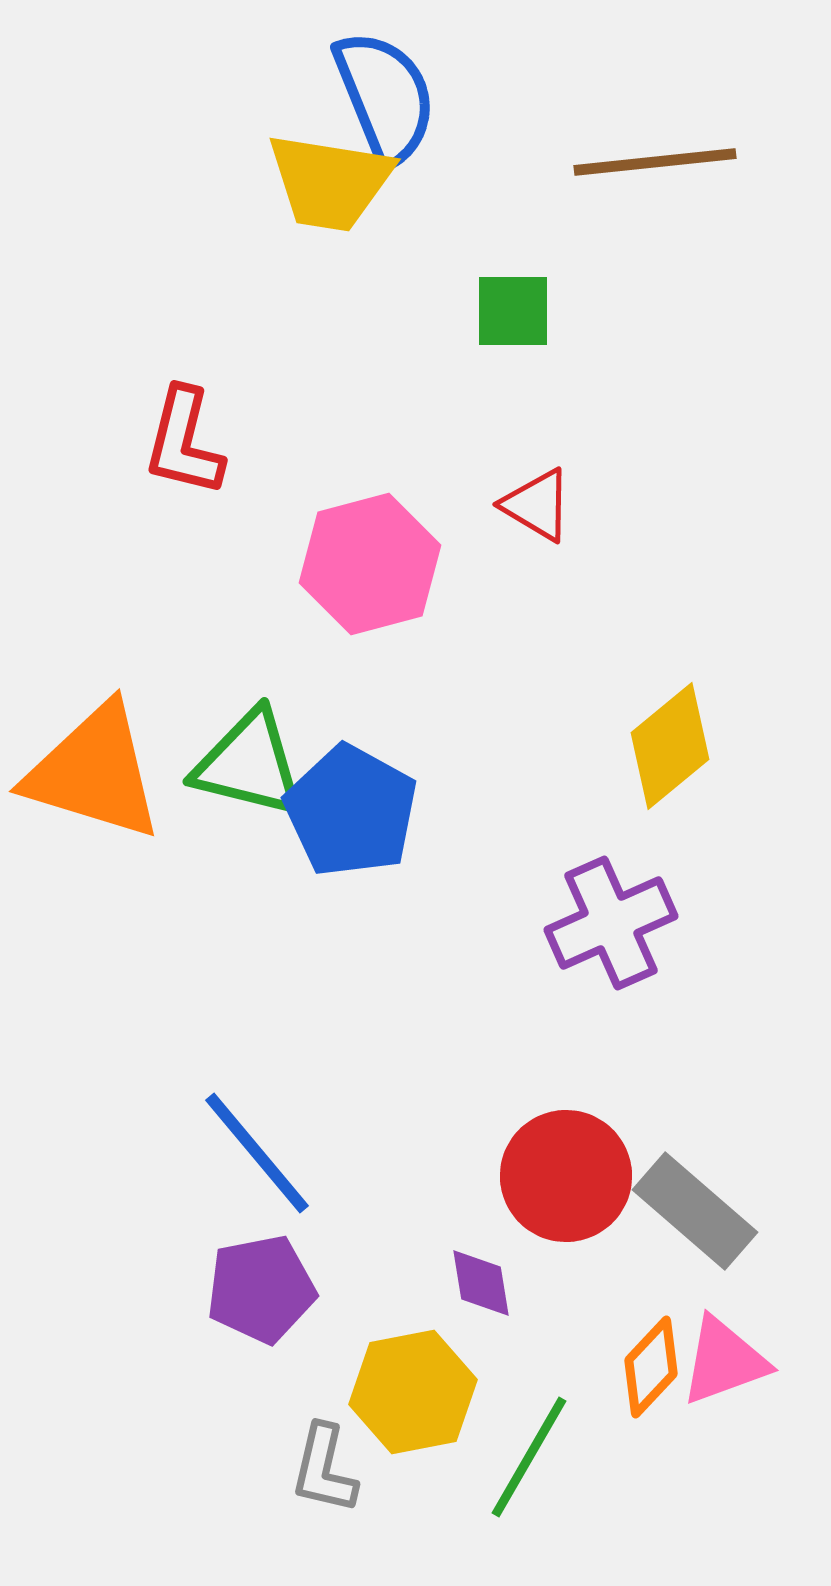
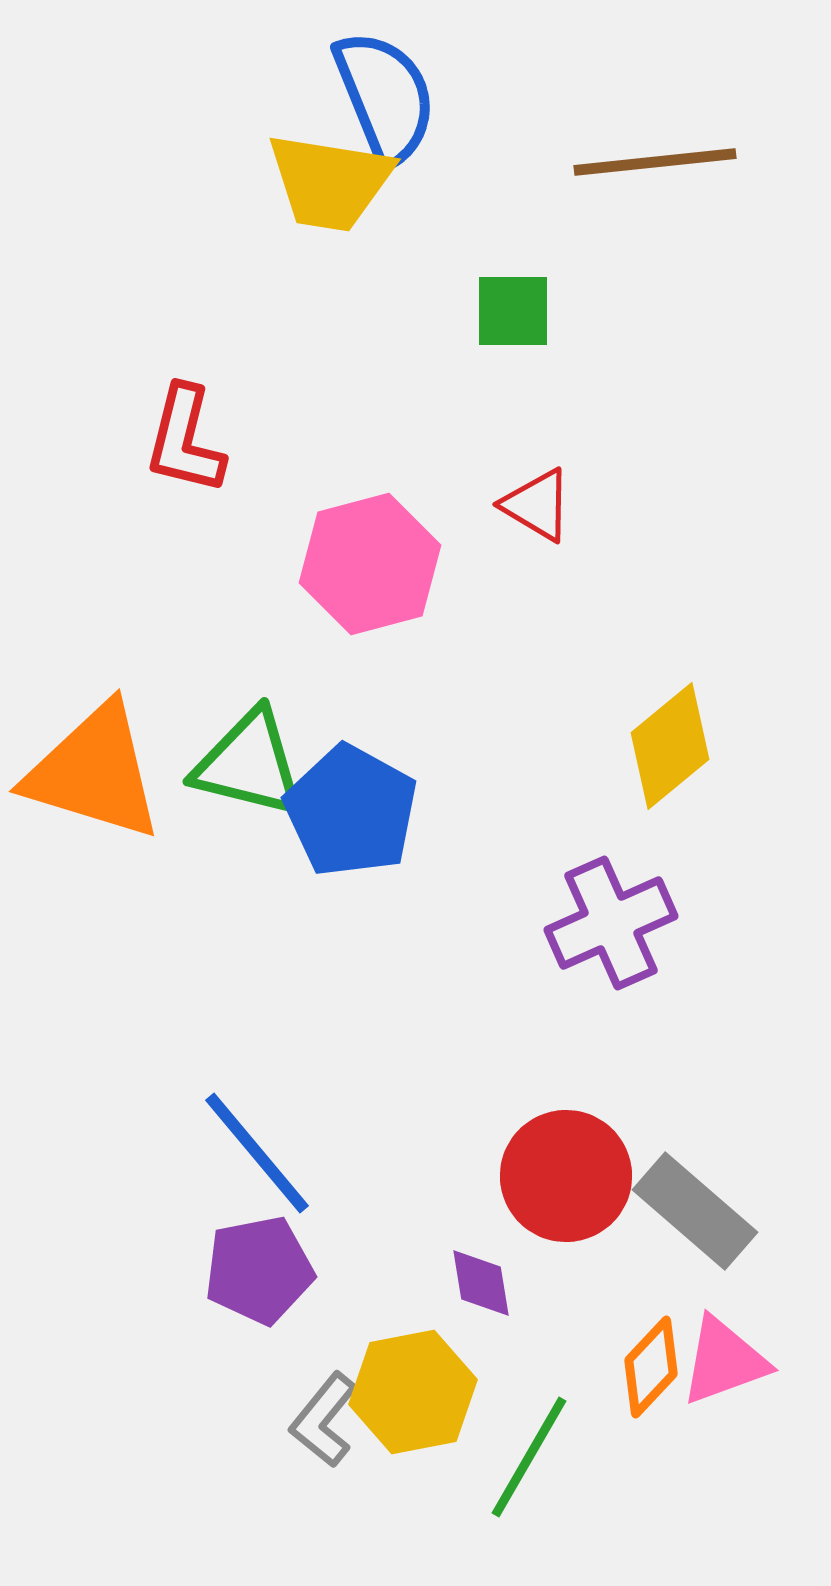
red L-shape: moved 1 px right, 2 px up
purple pentagon: moved 2 px left, 19 px up
gray L-shape: moved 49 px up; rotated 26 degrees clockwise
